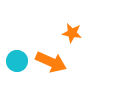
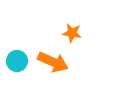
orange arrow: moved 2 px right
